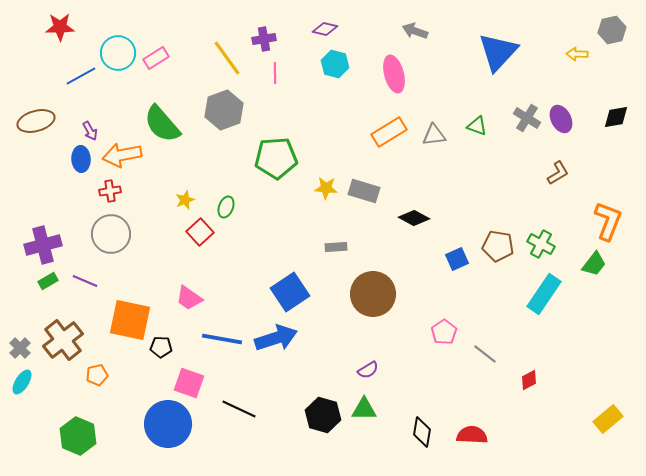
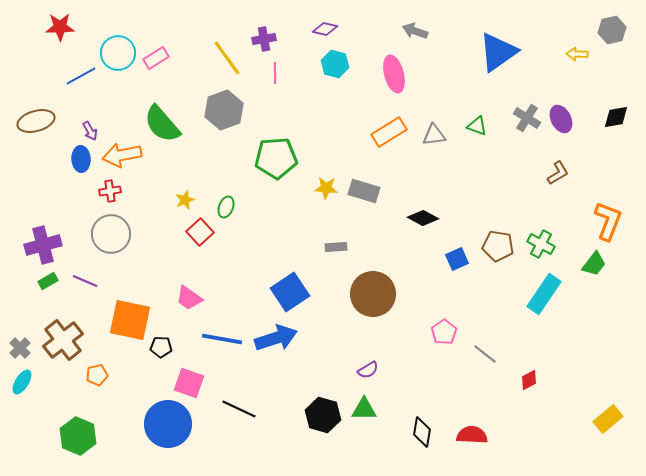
blue triangle at (498, 52): rotated 12 degrees clockwise
black diamond at (414, 218): moved 9 px right
